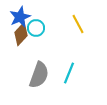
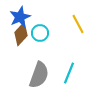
cyan circle: moved 4 px right, 5 px down
